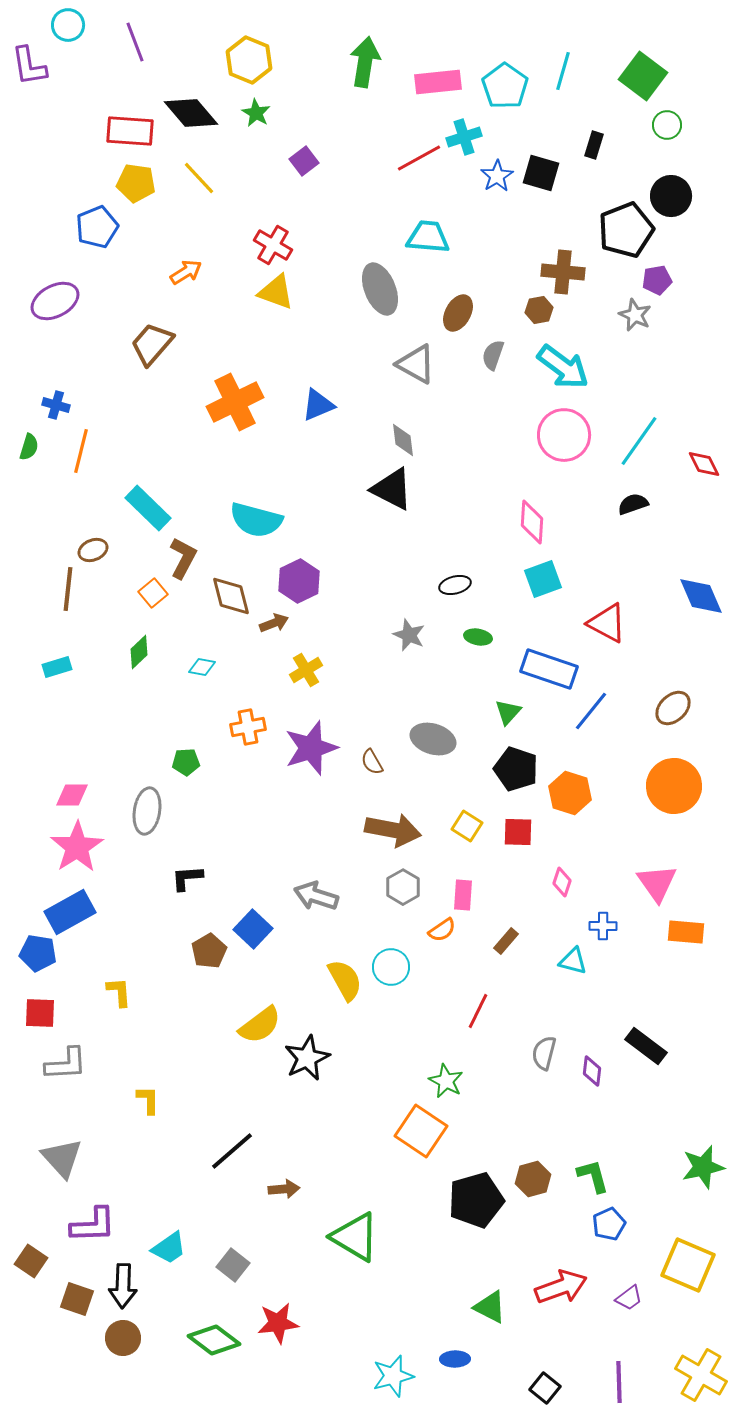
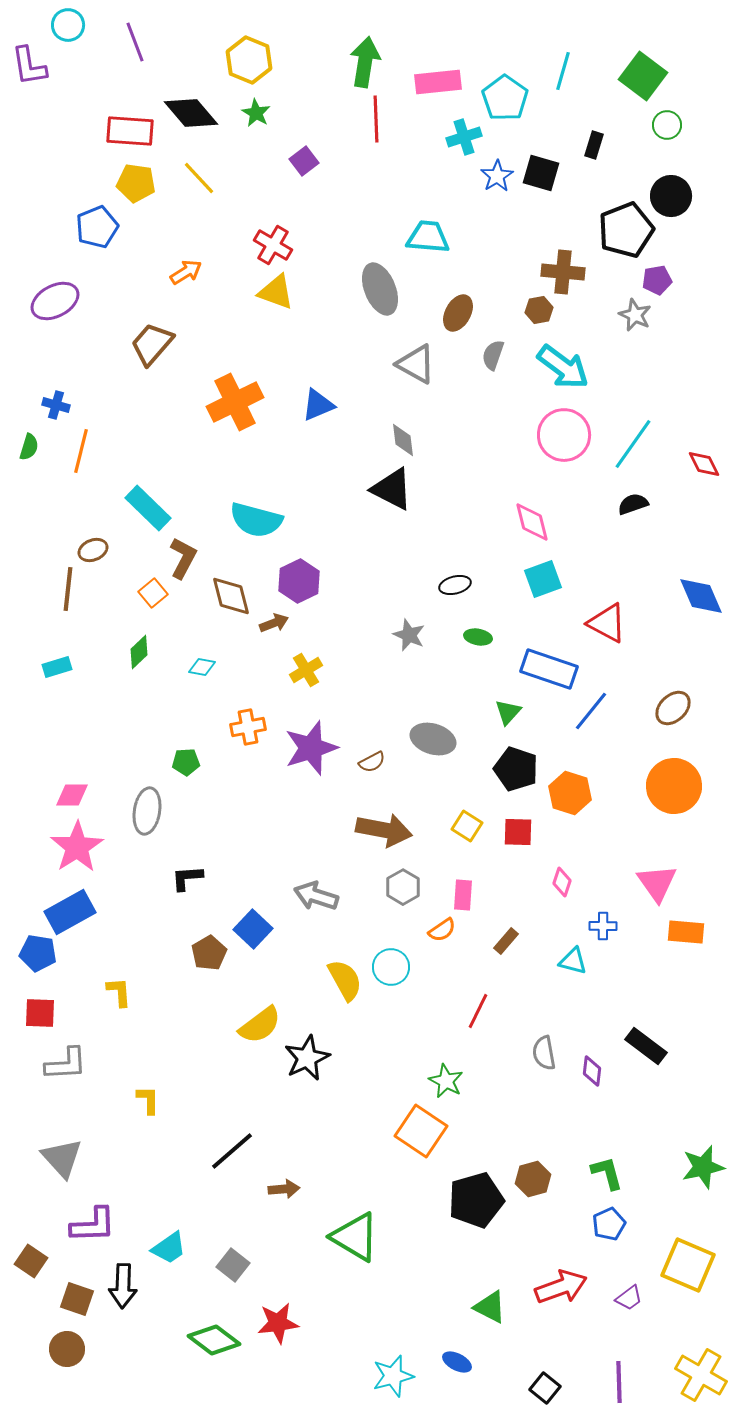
cyan pentagon at (505, 86): moved 12 px down
red line at (419, 158): moved 43 px left, 39 px up; rotated 63 degrees counterclockwise
cyan line at (639, 441): moved 6 px left, 3 px down
pink diamond at (532, 522): rotated 18 degrees counterclockwise
brown semicircle at (372, 762): rotated 88 degrees counterclockwise
brown arrow at (393, 830): moved 9 px left
brown pentagon at (209, 951): moved 2 px down
gray semicircle at (544, 1053): rotated 24 degrees counterclockwise
green L-shape at (593, 1176): moved 14 px right, 3 px up
brown circle at (123, 1338): moved 56 px left, 11 px down
blue ellipse at (455, 1359): moved 2 px right, 3 px down; rotated 28 degrees clockwise
